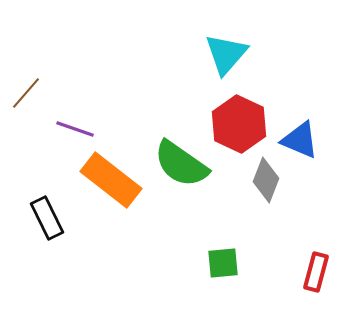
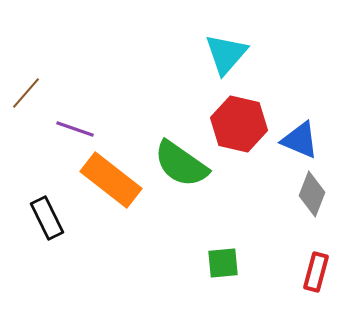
red hexagon: rotated 12 degrees counterclockwise
gray diamond: moved 46 px right, 14 px down
